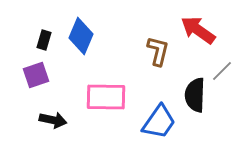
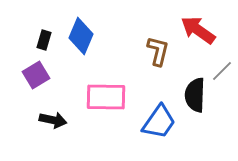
purple square: rotated 12 degrees counterclockwise
